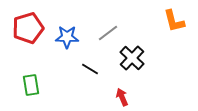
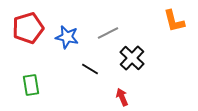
gray line: rotated 10 degrees clockwise
blue star: rotated 10 degrees clockwise
